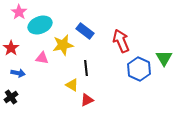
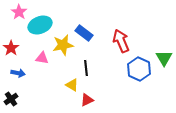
blue rectangle: moved 1 px left, 2 px down
black cross: moved 2 px down
